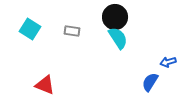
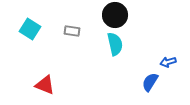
black circle: moved 2 px up
cyan semicircle: moved 3 px left, 6 px down; rotated 20 degrees clockwise
